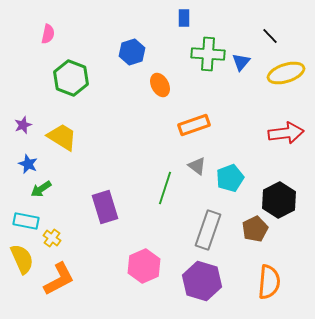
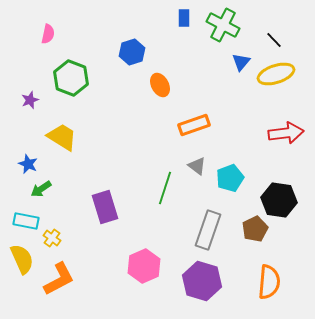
black line: moved 4 px right, 4 px down
green cross: moved 15 px right, 29 px up; rotated 24 degrees clockwise
yellow ellipse: moved 10 px left, 1 px down
purple star: moved 7 px right, 25 px up
black hexagon: rotated 24 degrees counterclockwise
